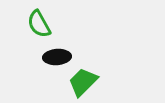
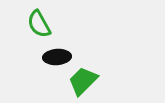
green trapezoid: moved 1 px up
